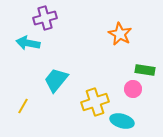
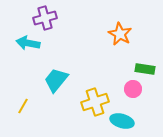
green rectangle: moved 1 px up
